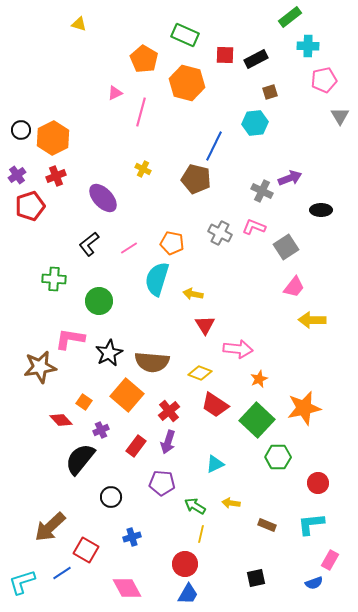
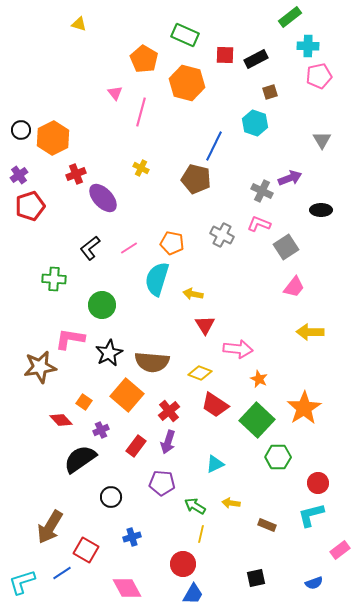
pink pentagon at (324, 80): moved 5 px left, 4 px up
pink triangle at (115, 93): rotated 42 degrees counterclockwise
gray triangle at (340, 116): moved 18 px left, 24 px down
cyan hexagon at (255, 123): rotated 25 degrees clockwise
yellow cross at (143, 169): moved 2 px left, 1 px up
purple cross at (17, 175): moved 2 px right
red cross at (56, 176): moved 20 px right, 2 px up
pink L-shape at (254, 227): moved 5 px right, 3 px up
gray cross at (220, 233): moved 2 px right, 2 px down
black L-shape at (89, 244): moved 1 px right, 4 px down
green circle at (99, 301): moved 3 px right, 4 px down
yellow arrow at (312, 320): moved 2 px left, 12 px down
orange star at (259, 379): rotated 24 degrees counterclockwise
orange star at (304, 408): rotated 20 degrees counterclockwise
black semicircle at (80, 459): rotated 16 degrees clockwise
cyan L-shape at (311, 524): moved 9 px up; rotated 8 degrees counterclockwise
brown arrow at (50, 527): rotated 16 degrees counterclockwise
pink rectangle at (330, 560): moved 10 px right, 10 px up; rotated 24 degrees clockwise
red circle at (185, 564): moved 2 px left
blue trapezoid at (188, 594): moved 5 px right
